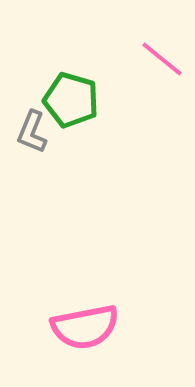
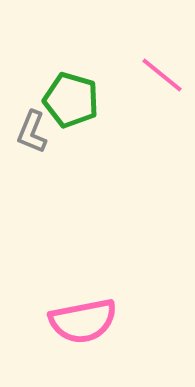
pink line: moved 16 px down
pink semicircle: moved 2 px left, 6 px up
